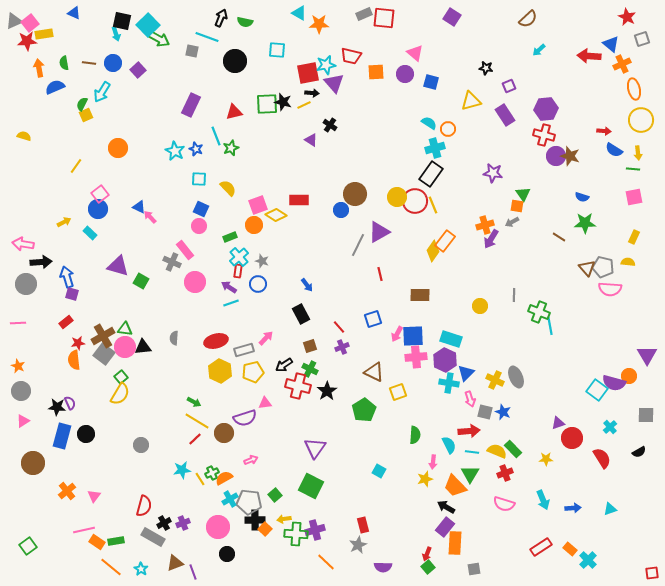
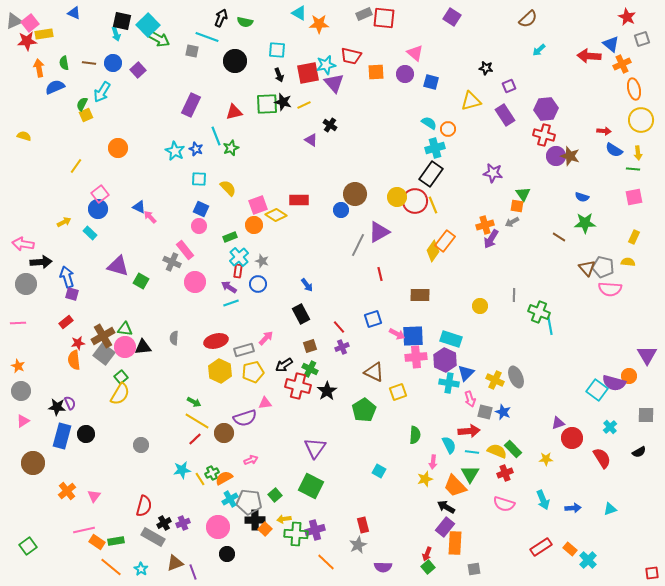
black arrow at (312, 93): moved 33 px left, 18 px up; rotated 64 degrees clockwise
pink arrow at (397, 334): rotated 91 degrees counterclockwise
